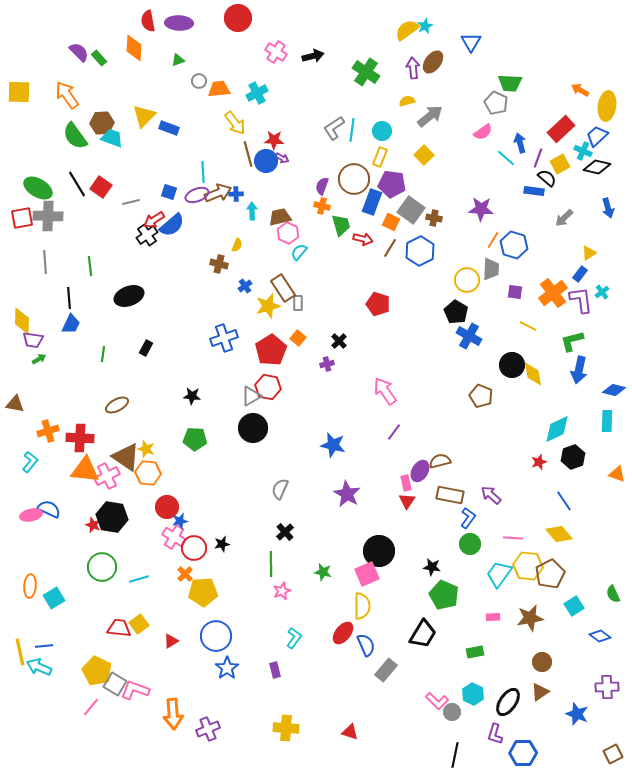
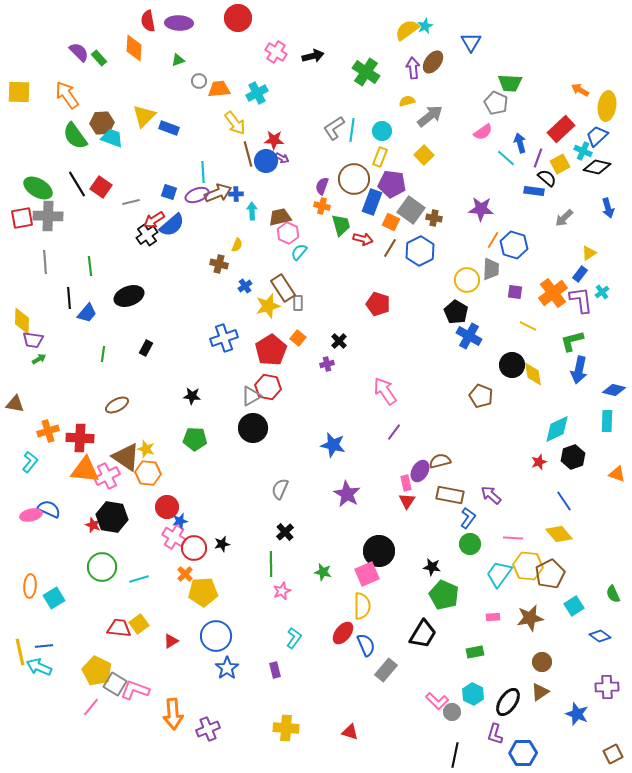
blue trapezoid at (71, 324): moved 16 px right, 11 px up; rotated 15 degrees clockwise
